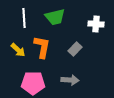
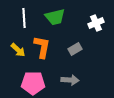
white cross: moved 1 px up; rotated 28 degrees counterclockwise
gray rectangle: rotated 16 degrees clockwise
